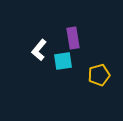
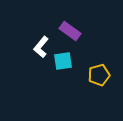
purple rectangle: moved 3 px left, 7 px up; rotated 45 degrees counterclockwise
white L-shape: moved 2 px right, 3 px up
